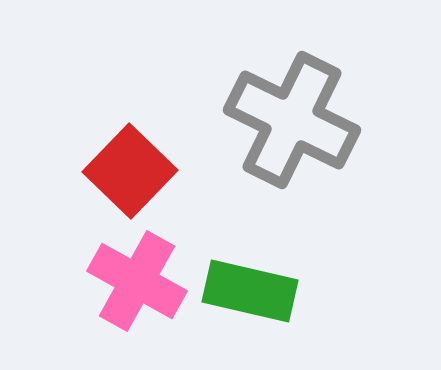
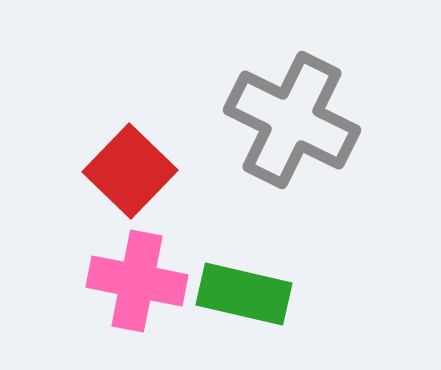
pink cross: rotated 18 degrees counterclockwise
green rectangle: moved 6 px left, 3 px down
